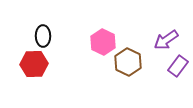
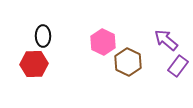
purple arrow: rotated 75 degrees clockwise
